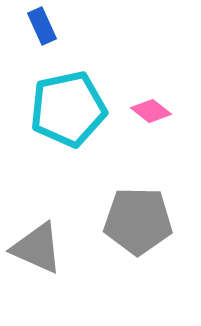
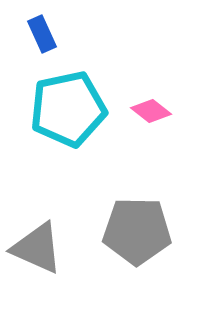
blue rectangle: moved 8 px down
gray pentagon: moved 1 px left, 10 px down
